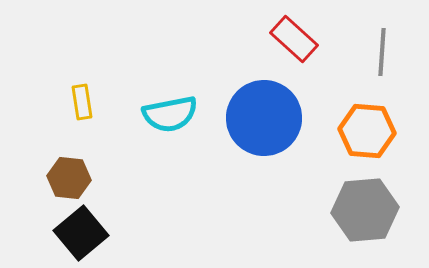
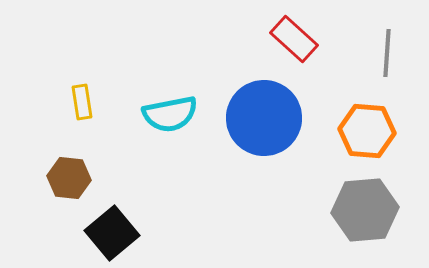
gray line: moved 5 px right, 1 px down
black square: moved 31 px right
